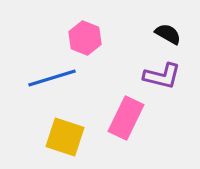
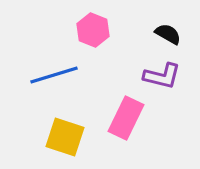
pink hexagon: moved 8 px right, 8 px up
blue line: moved 2 px right, 3 px up
